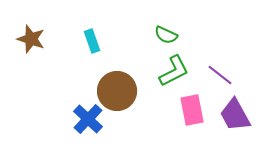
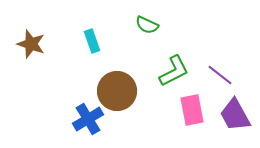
green semicircle: moved 19 px left, 10 px up
brown star: moved 5 px down
blue cross: rotated 16 degrees clockwise
